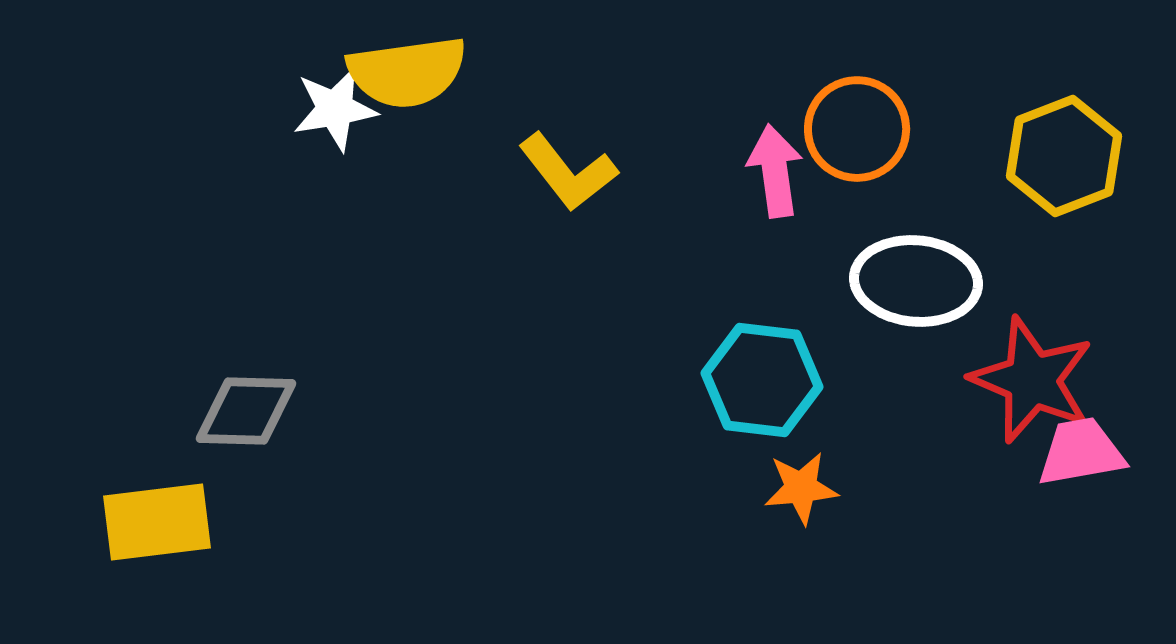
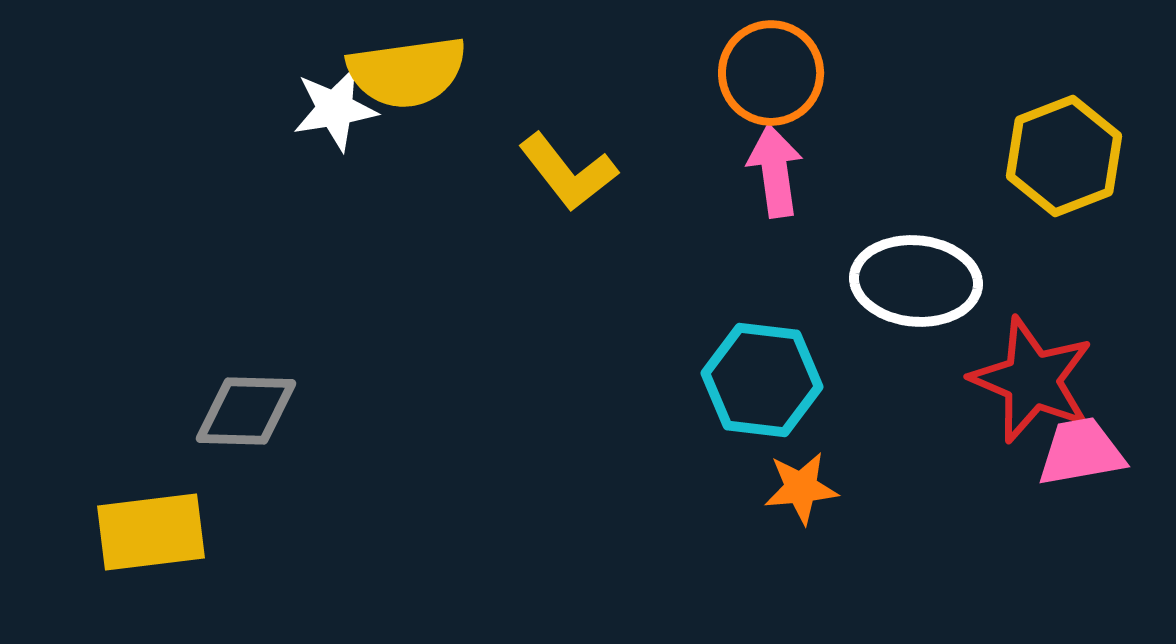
orange circle: moved 86 px left, 56 px up
yellow rectangle: moved 6 px left, 10 px down
